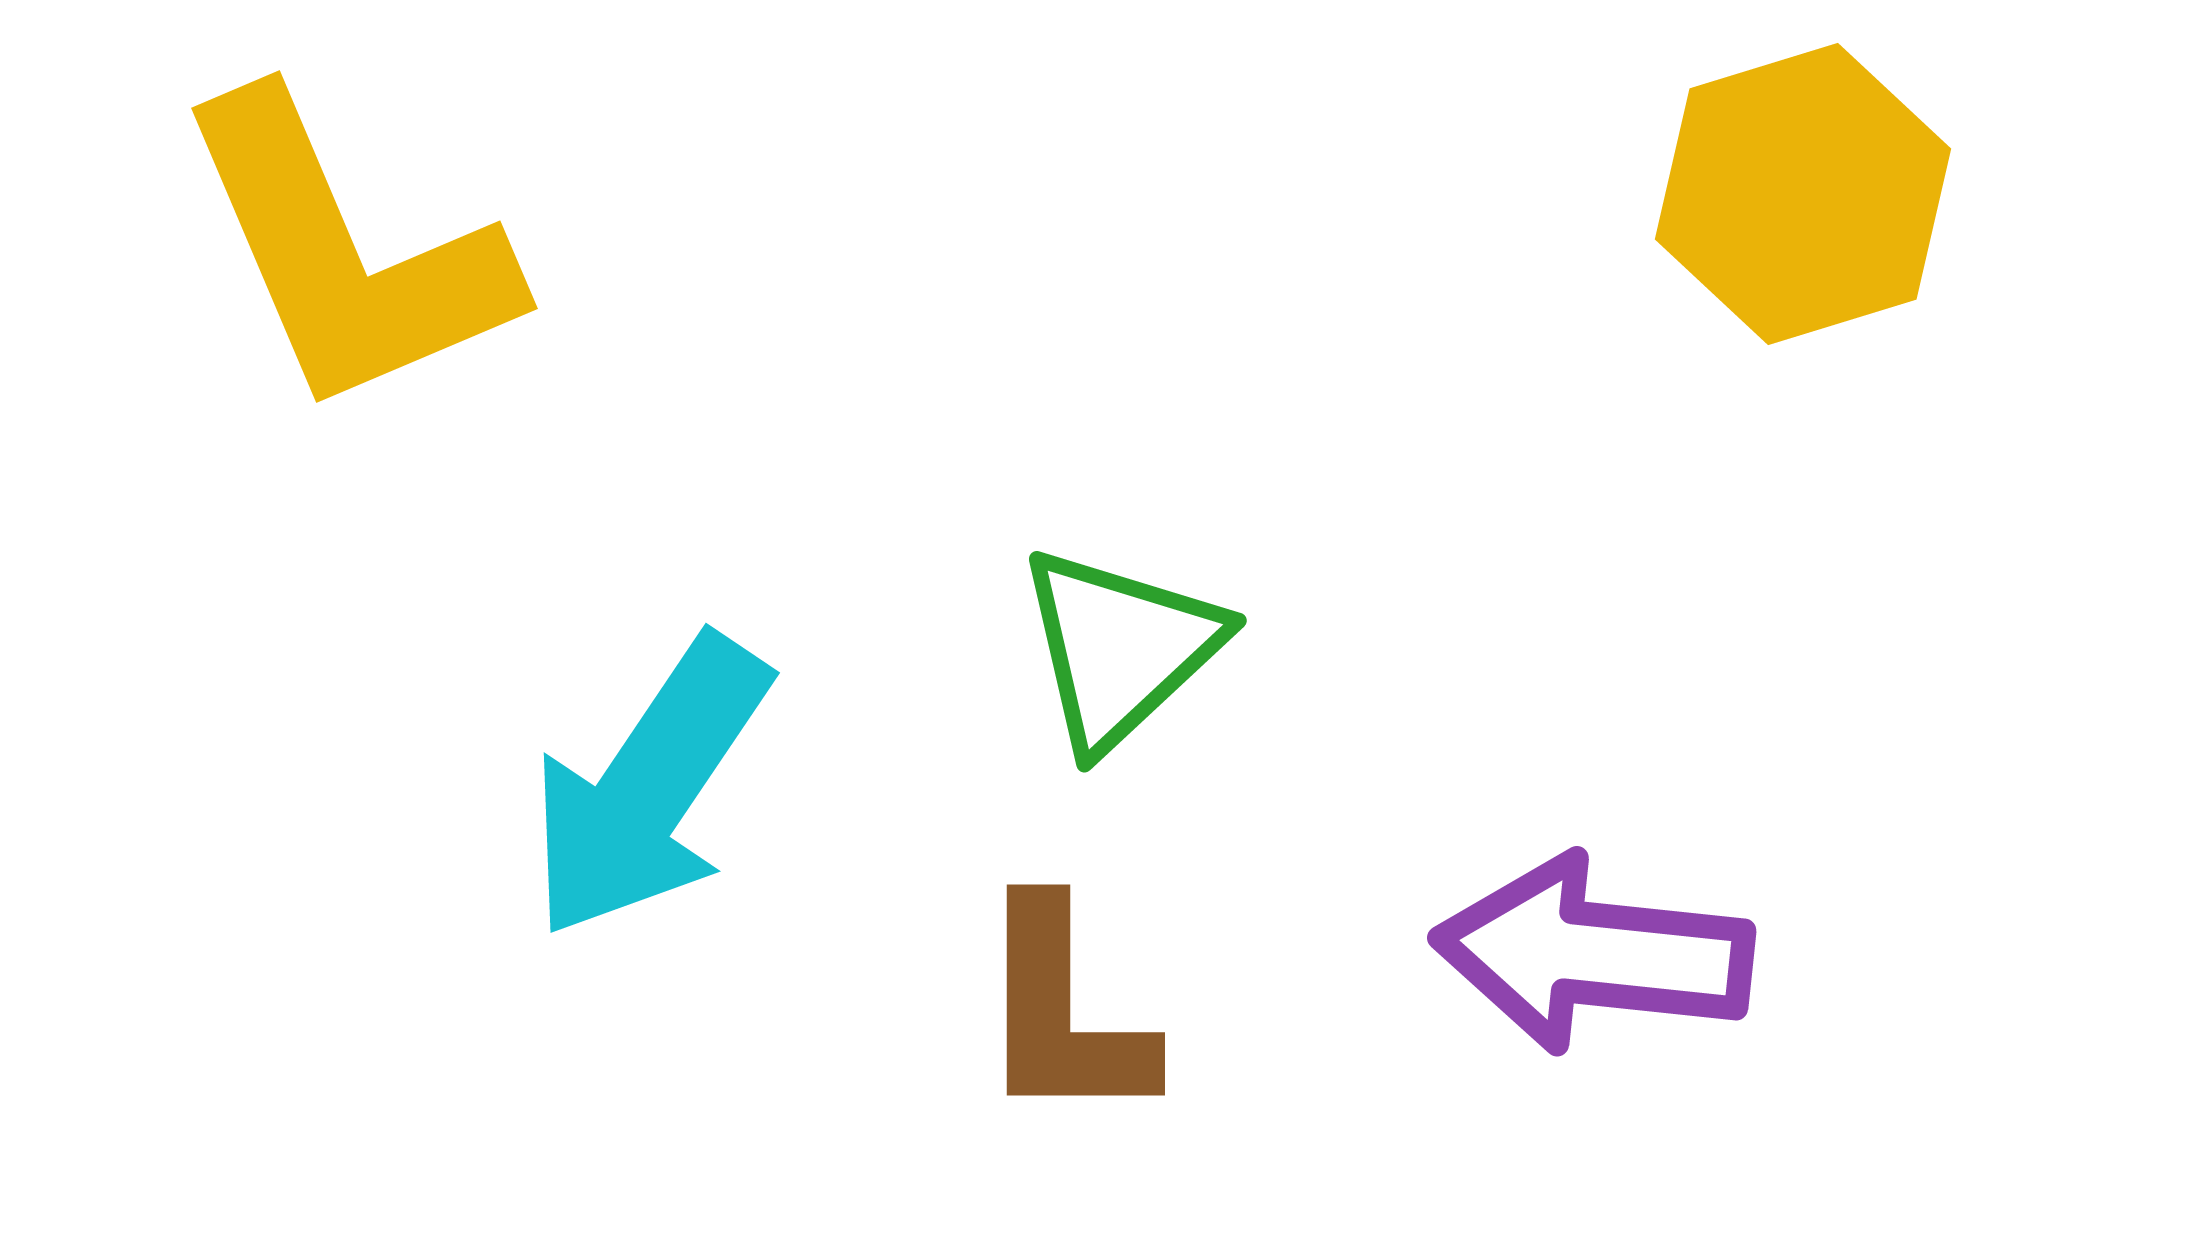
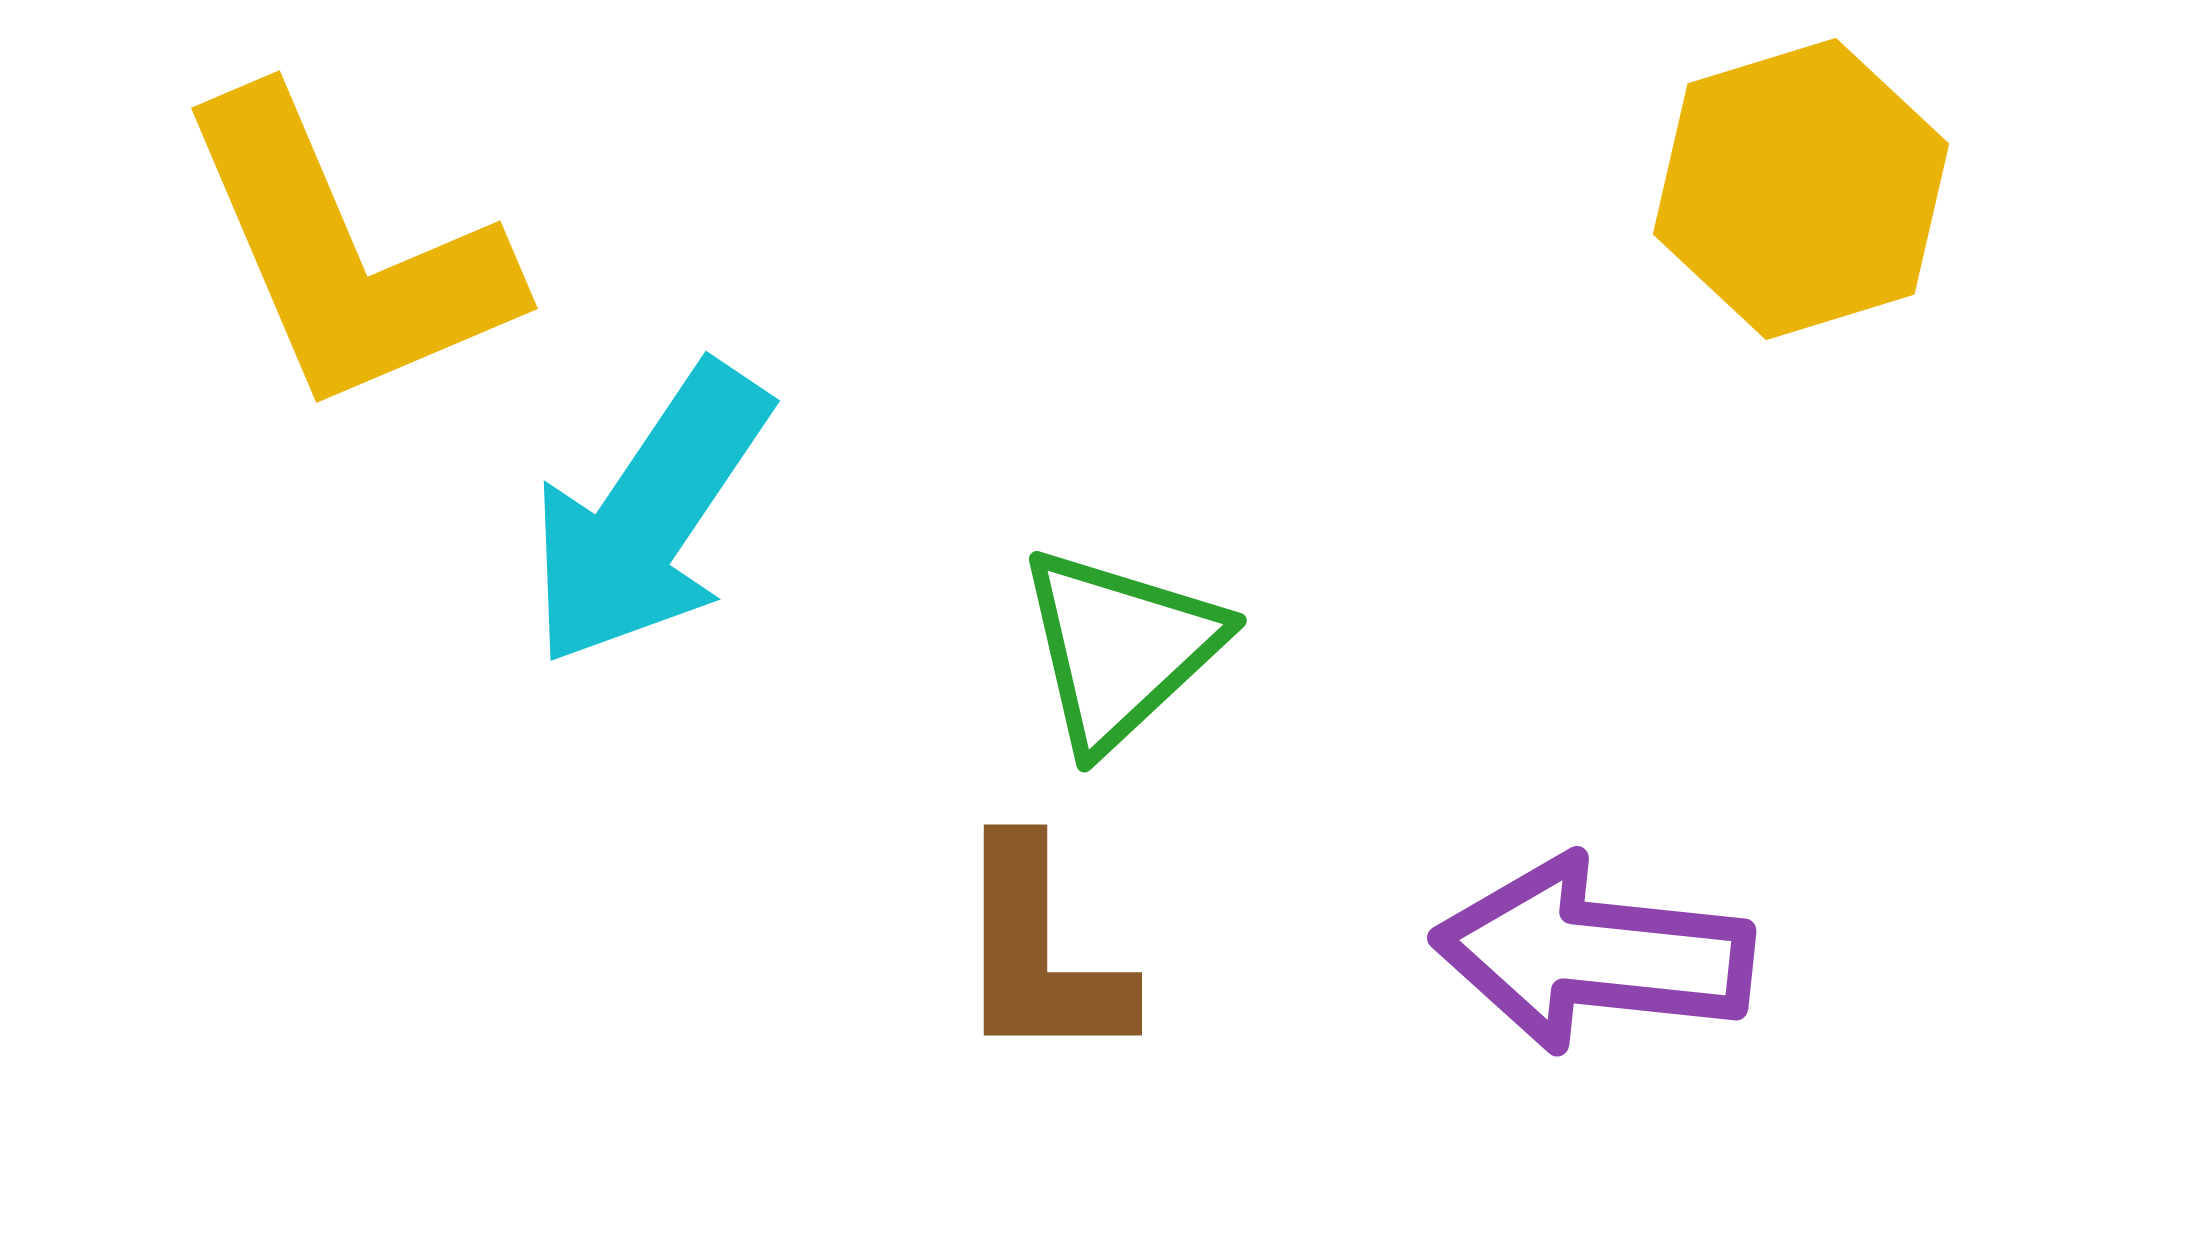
yellow hexagon: moved 2 px left, 5 px up
cyan arrow: moved 272 px up
brown L-shape: moved 23 px left, 60 px up
